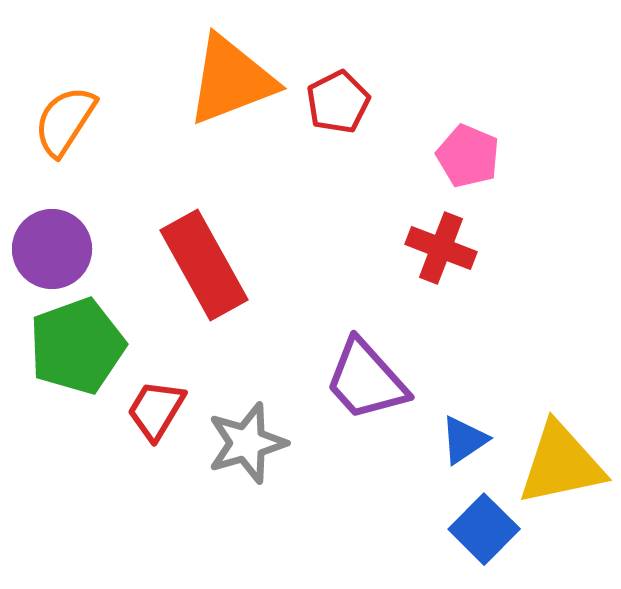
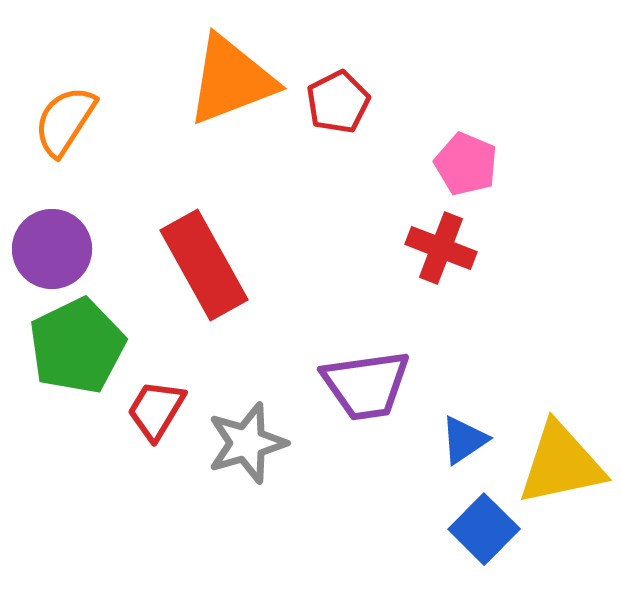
pink pentagon: moved 2 px left, 8 px down
green pentagon: rotated 6 degrees counterclockwise
purple trapezoid: moved 5 px down; rotated 56 degrees counterclockwise
